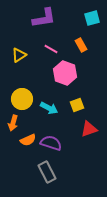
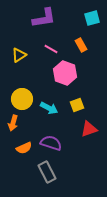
orange semicircle: moved 4 px left, 8 px down
